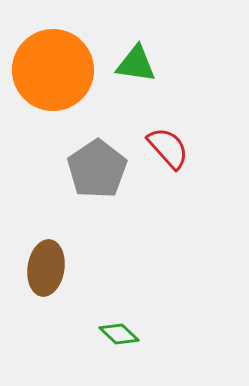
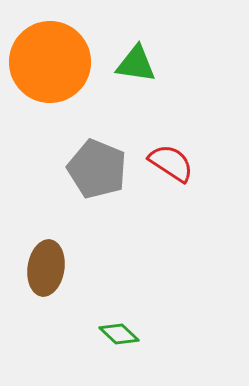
orange circle: moved 3 px left, 8 px up
red semicircle: moved 3 px right, 15 px down; rotated 15 degrees counterclockwise
gray pentagon: rotated 16 degrees counterclockwise
